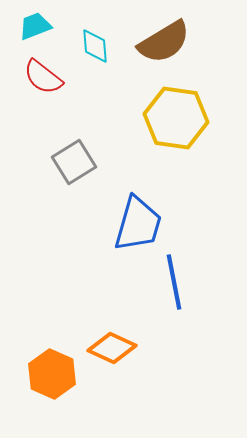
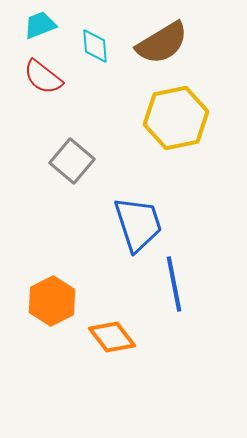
cyan trapezoid: moved 5 px right, 1 px up
brown semicircle: moved 2 px left, 1 px down
yellow hexagon: rotated 20 degrees counterclockwise
gray square: moved 2 px left, 1 px up; rotated 18 degrees counterclockwise
blue trapezoid: rotated 34 degrees counterclockwise
blue line: moved 2 px down
orange diamond: moved 11 px up; rotated 27 degrees clockwise
orange hexagon: moved 73 px up; rotated 9 degrees clockwise
